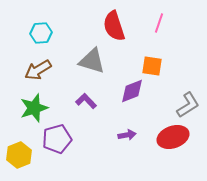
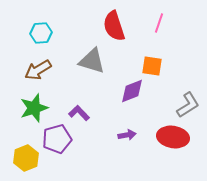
purple L-shape: moved 7 px left, 12 px down
red ellipse: rotated 28 degrees clockwise
yellow hexagon: moved 7 px right, 3 px down
